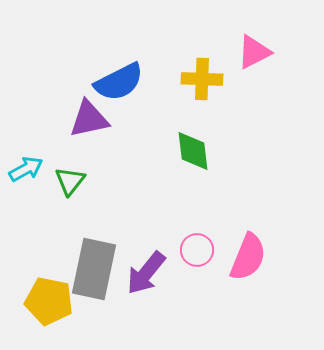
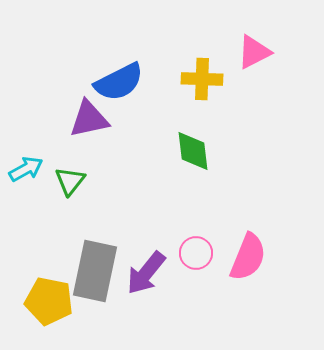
pink circle: moved 1 px left, 3 px down
gray rectangle: moved 1 px right, 2 px down
